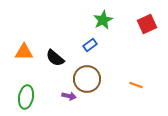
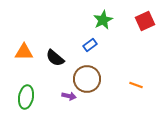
red square: moved 2 px left, 3 px up
